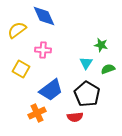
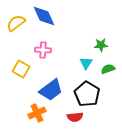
yellow semicircle: moved 1 px left, 7 px up
green star: rotated 16 degrees counterclockwise
